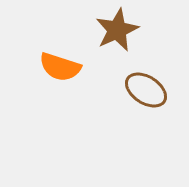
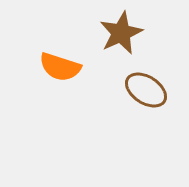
brown star: moved 4 px right, 3 px down
